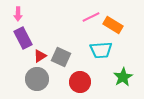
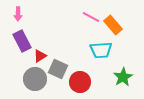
pink line: rotated 54 degrees clockwise
orange rectangle: rotated 18 degrees clockwise
purple rectangle: moved 1 px left, 3 px down
gray square: moved 3 px left, 12 px down
gray circle: moved 2 px left
